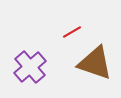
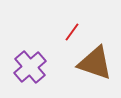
red line: rotated 24 degrees counterclockwise
